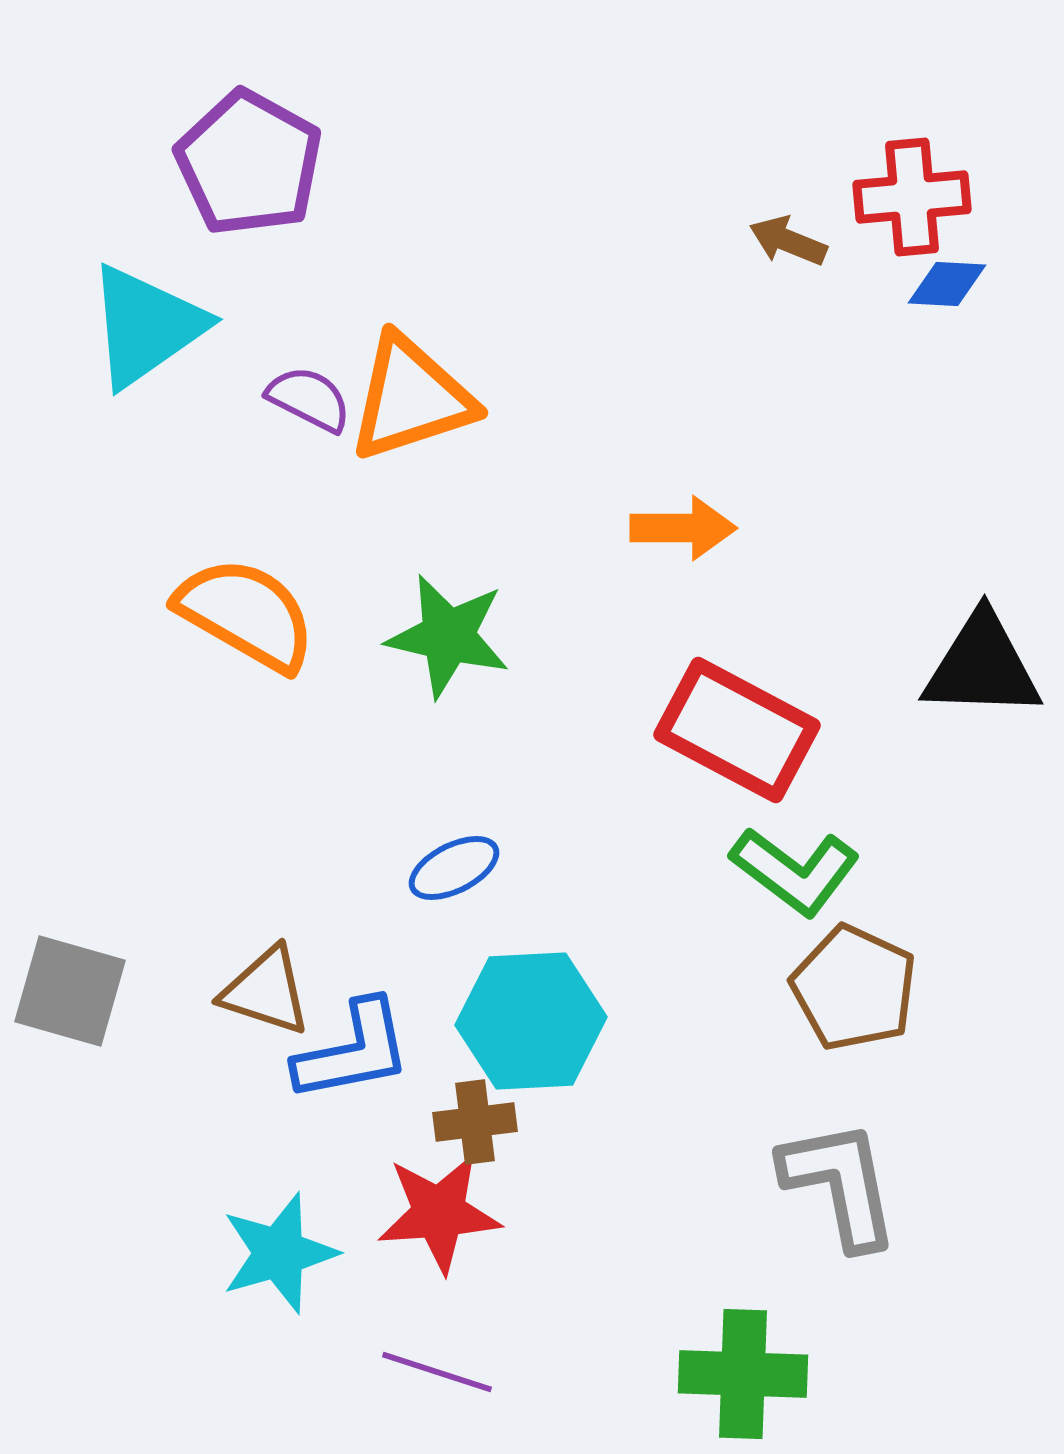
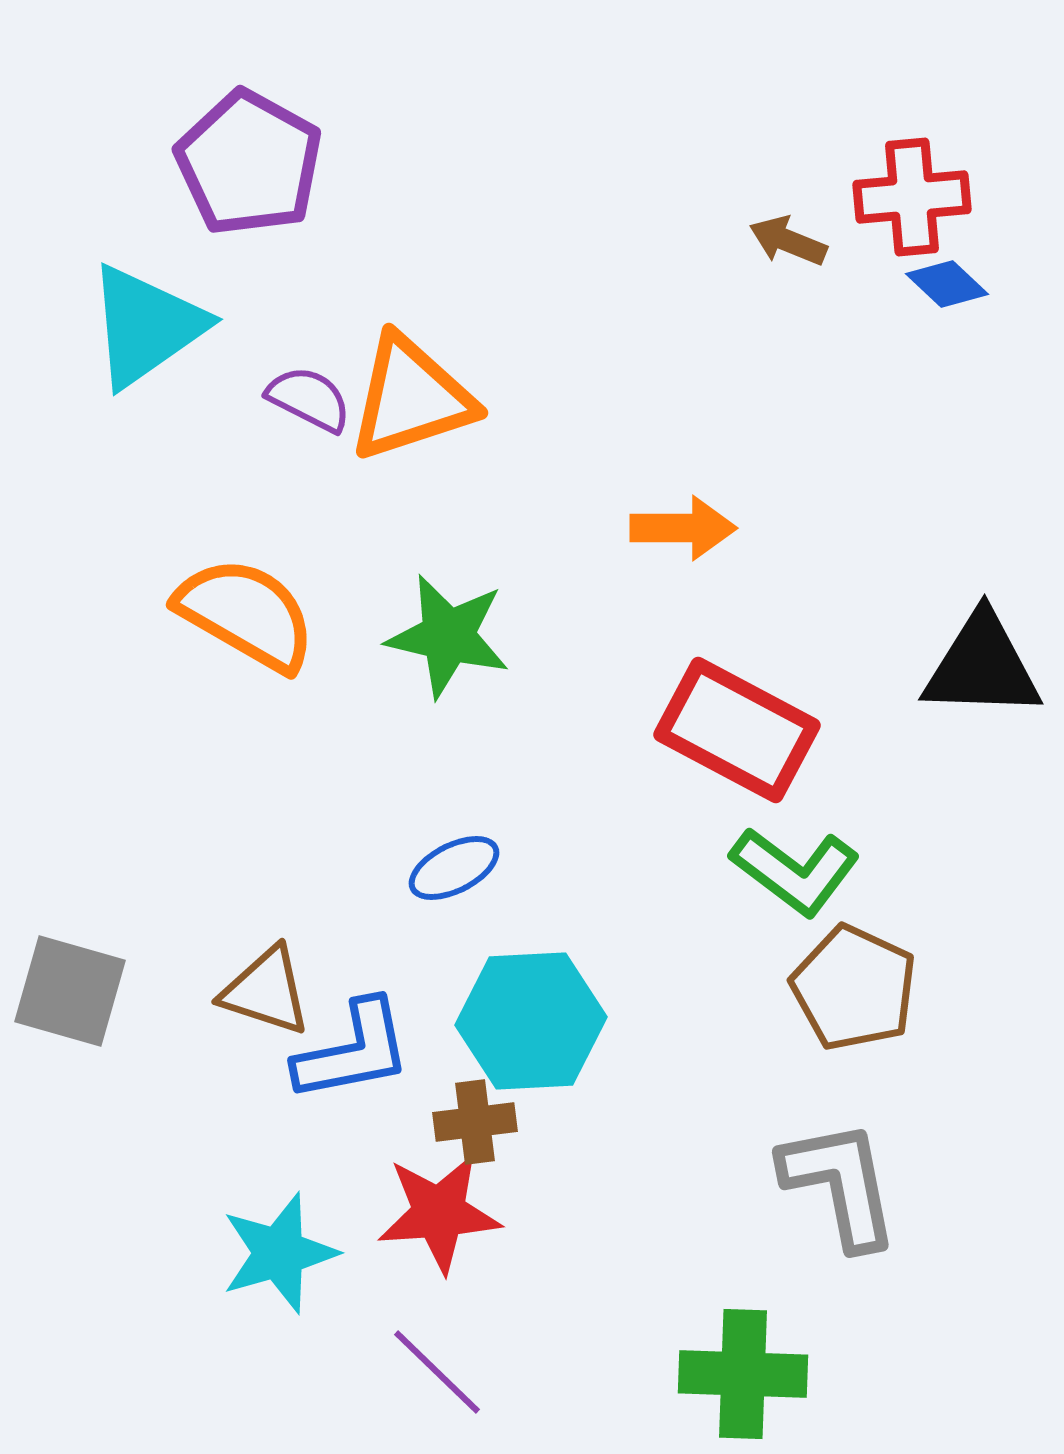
blue diamond: rotated 40 degrees clockwise
purple line: rotated 26 degrees clockwise
